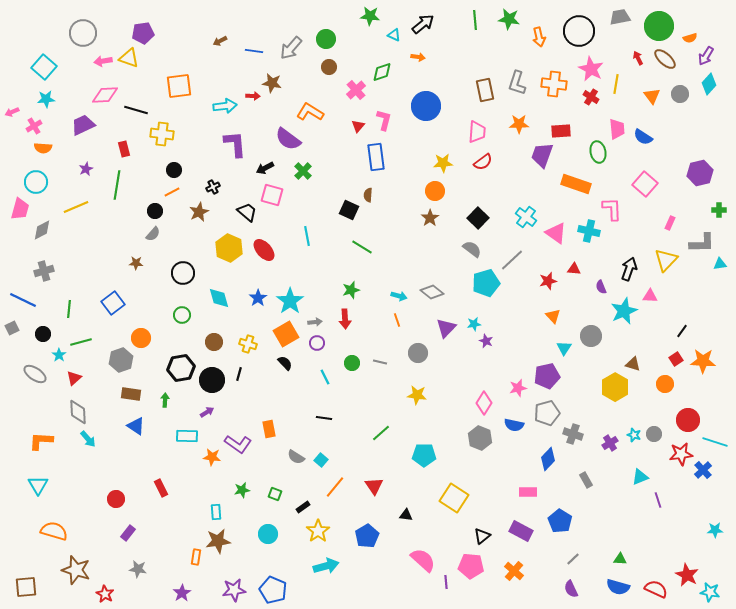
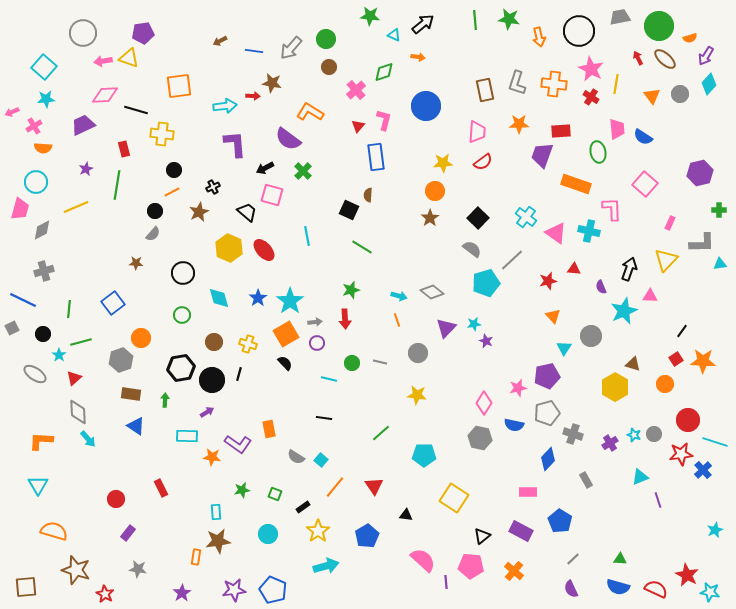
green diamond at (382, 72): moved 2 px right
cyan line at (325, 377): moved 4 px right, 2 px down; rotated 49 degrees counterclockwise
gray hexagon at (480, 438): rotated 10 degrees counterclockwise
cyan star at (715, 530): rotated 21 degrees counterclockwise
